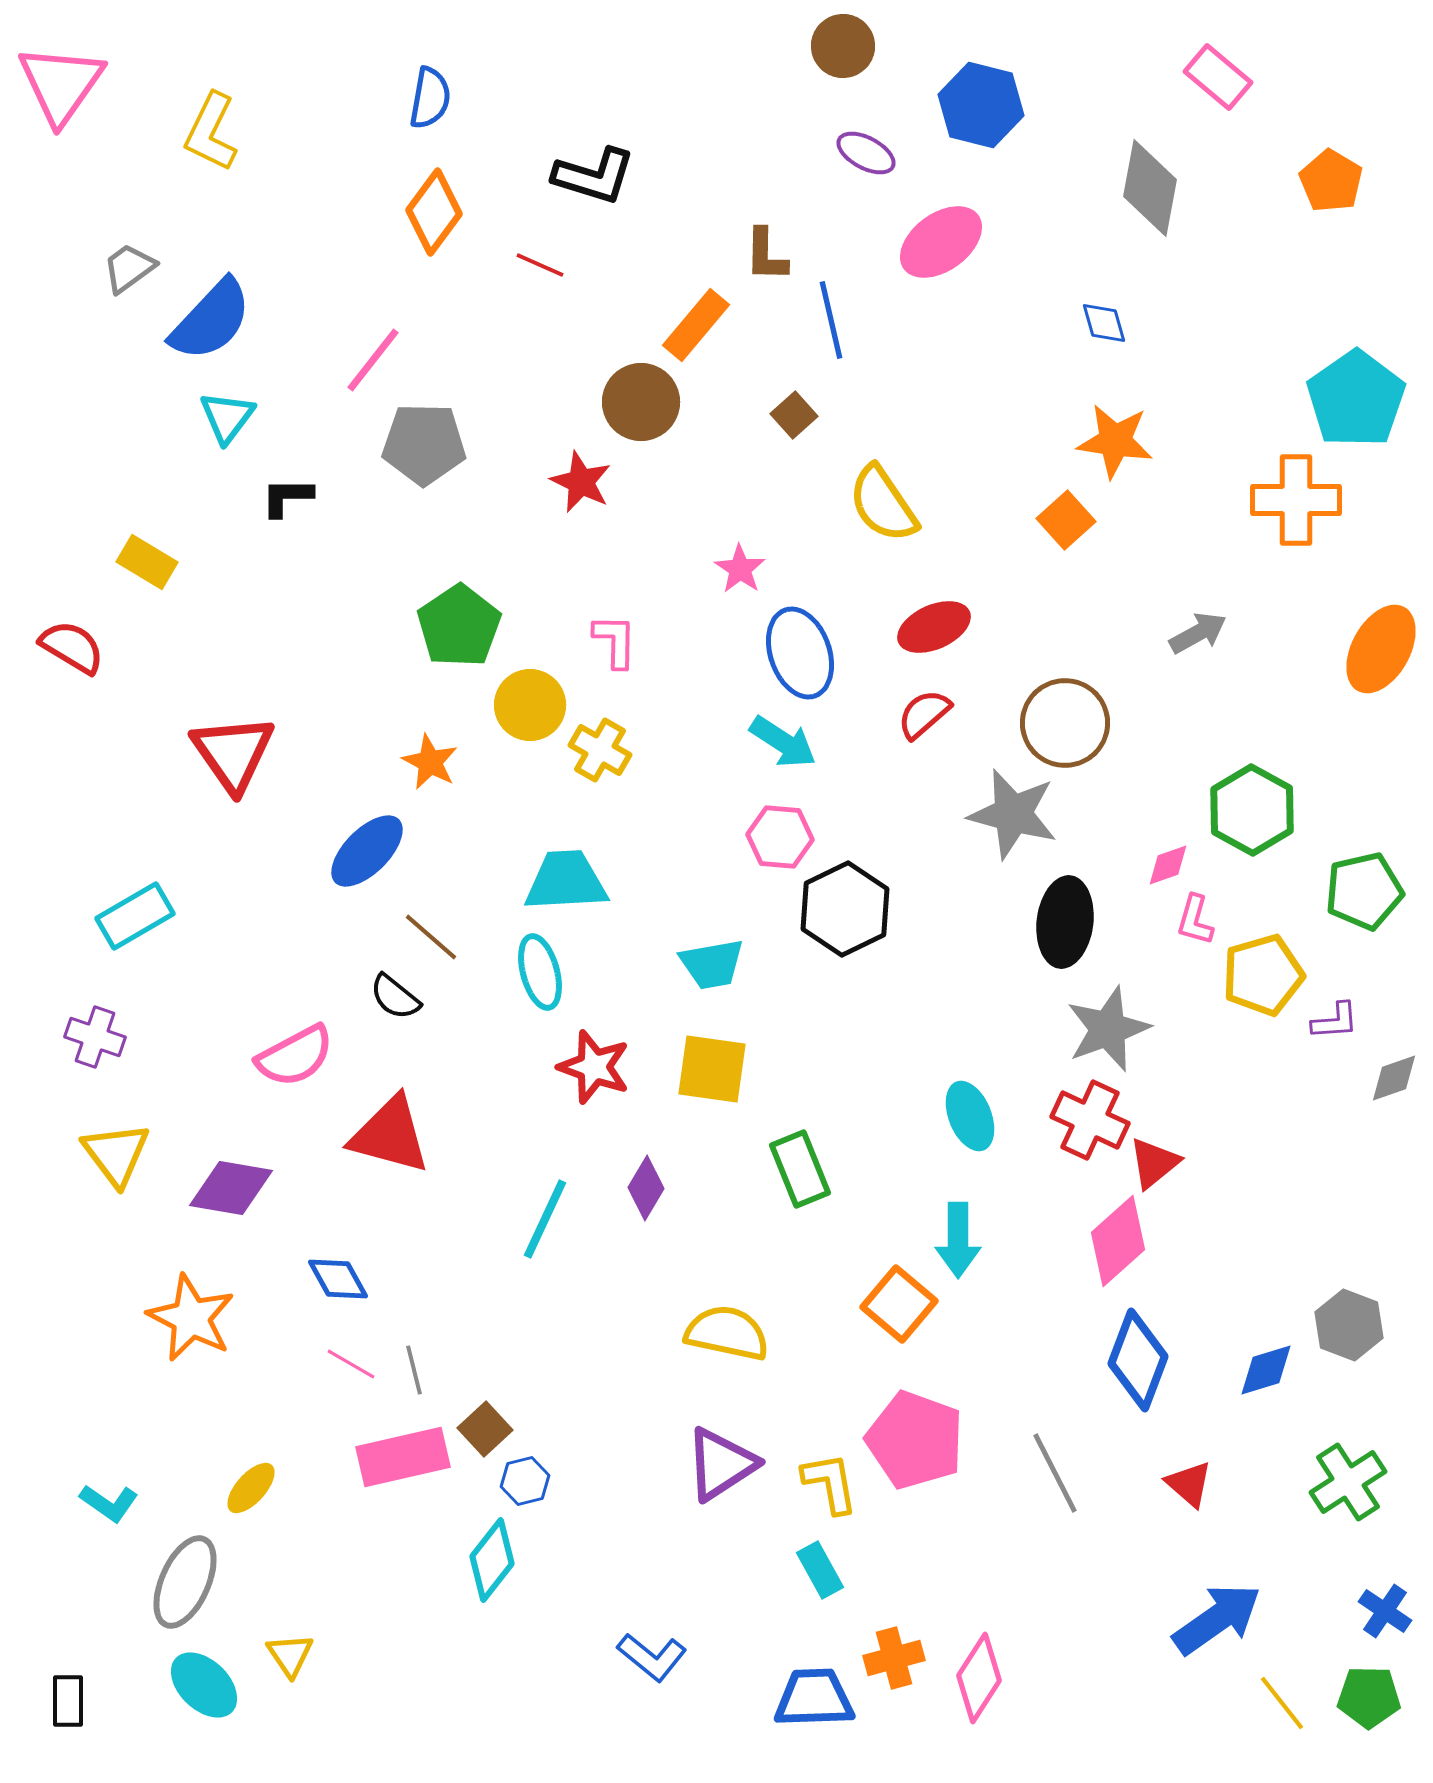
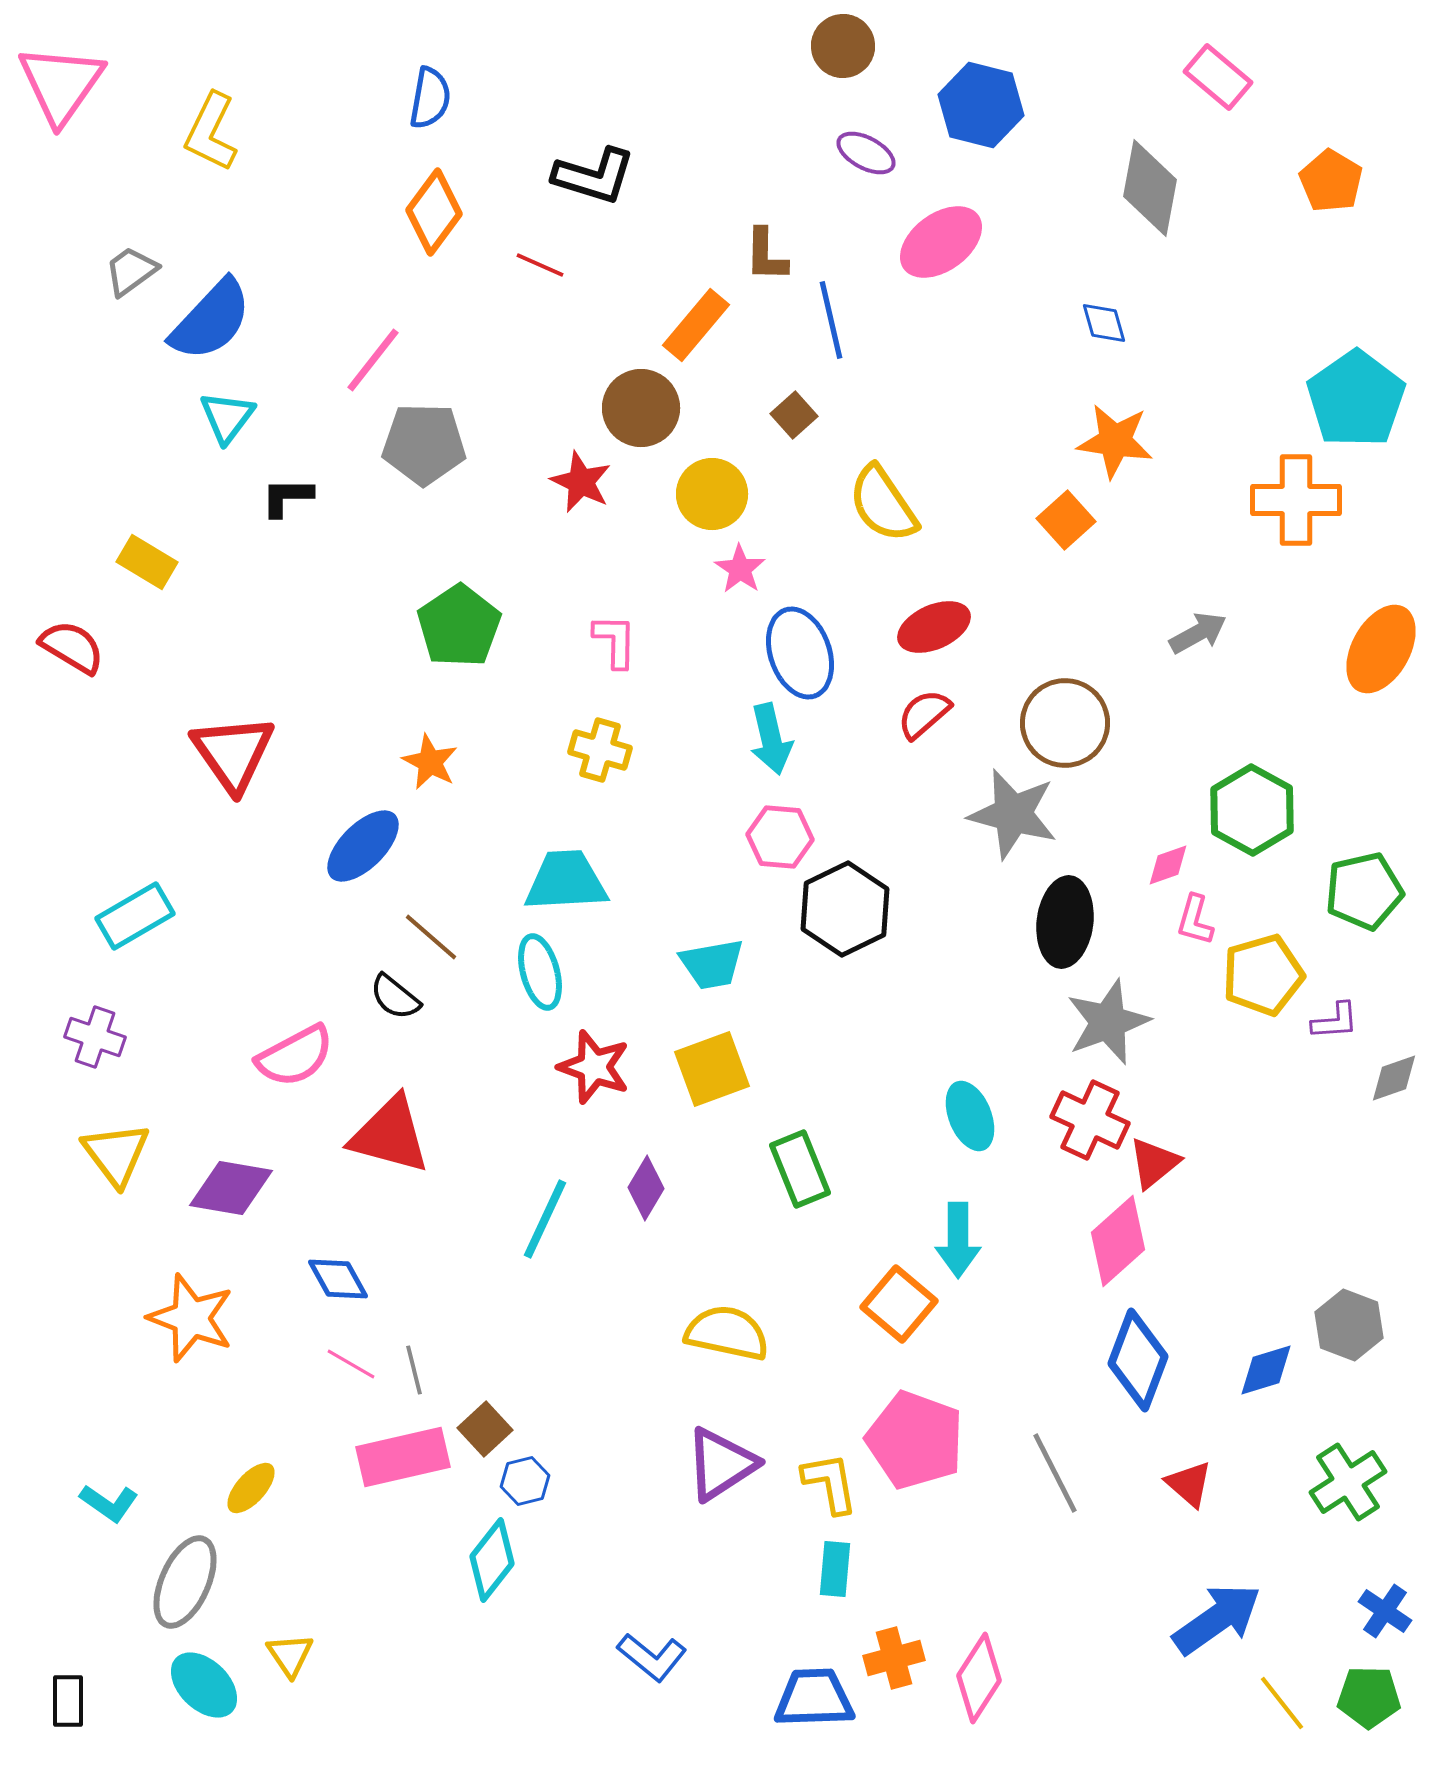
gray trapezoid at (129, 268): moved 2 px right, 3 px down
brown circle at (641, 402): moved 6 px down
yellow circle at (530, 705): moved 182 px right, 211 px up
cyan arrow at (783, 742): moved 12 px left, 3 px up; rotated 44 degrees clockwise
yellow cross at (600, 750): rotated 14 degrees counterclockwise
blue ellipse at (367, 851): moved 4 px left, 5 px up
gray star at (1108, 1029): moved 7 px up
yellow square at (712, 1069): rotated 28 degrees counterclockwise
orange star at (191, 1318): rotated 6 degrees counterclockwise
cyan rectangle at (820, 1570): moved 15 px right, 1 px up; rotated 34 degrees clockwise
